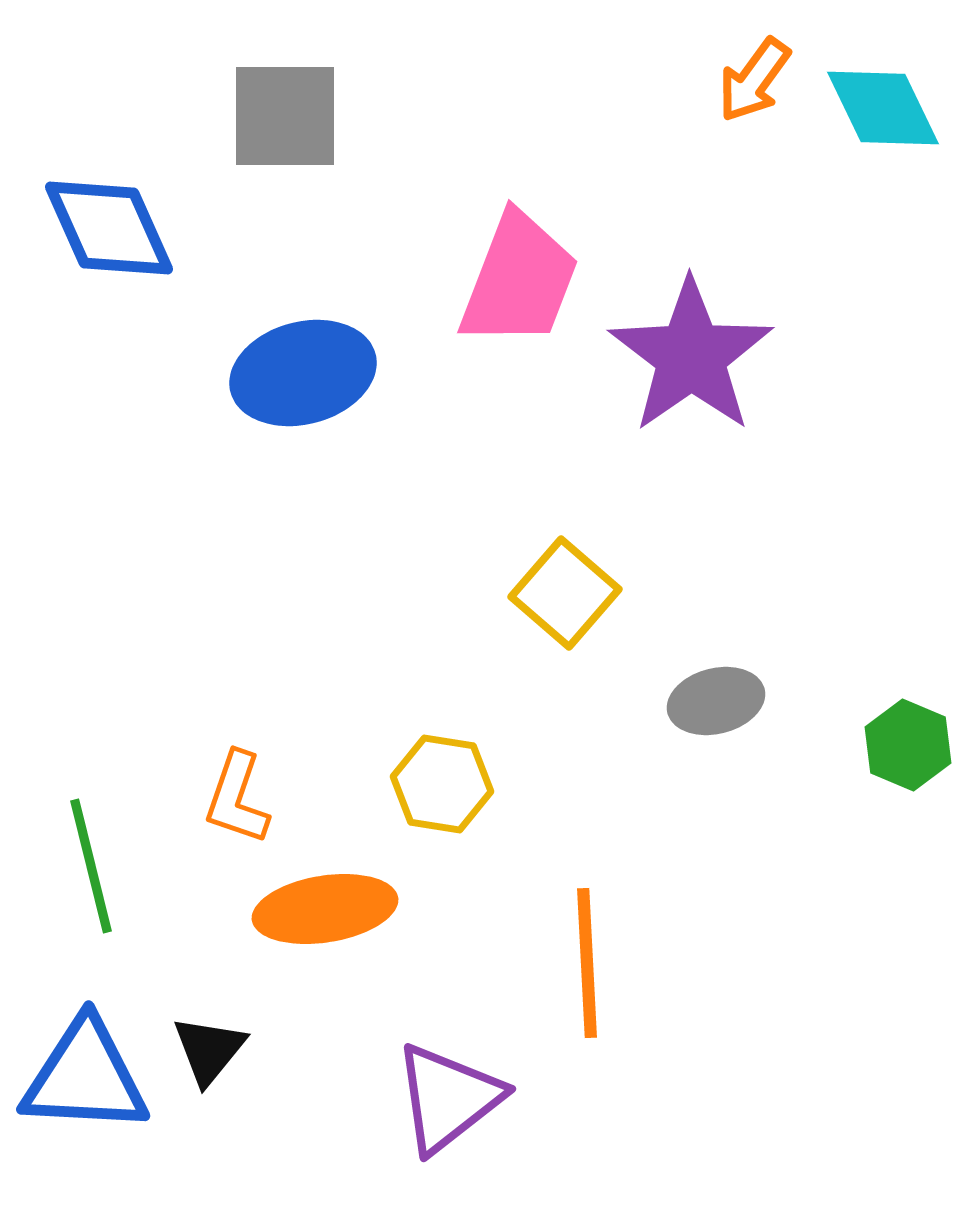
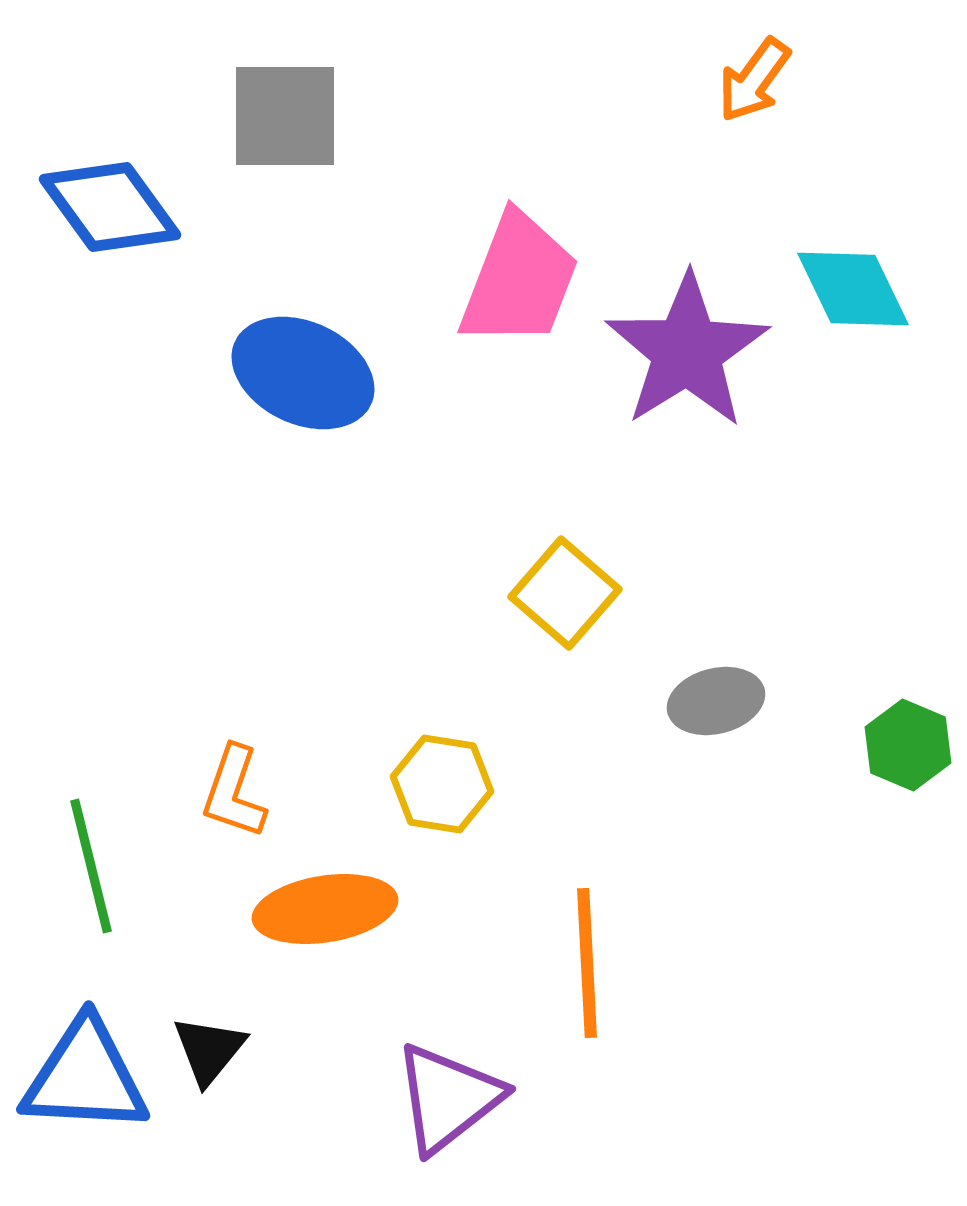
cyan diamond: moved 30 px left, 181 px down
blue diamond: moved 1 px right, 21 px up; rotated 12 degrees counterclockwise
purple star: moved 4 px left, 5 px up; rotated 3 degrees clockwise
blue ellipse: rotated 40 degrees clockwise
orange L-shape: moved 3 px left, 6 px up
